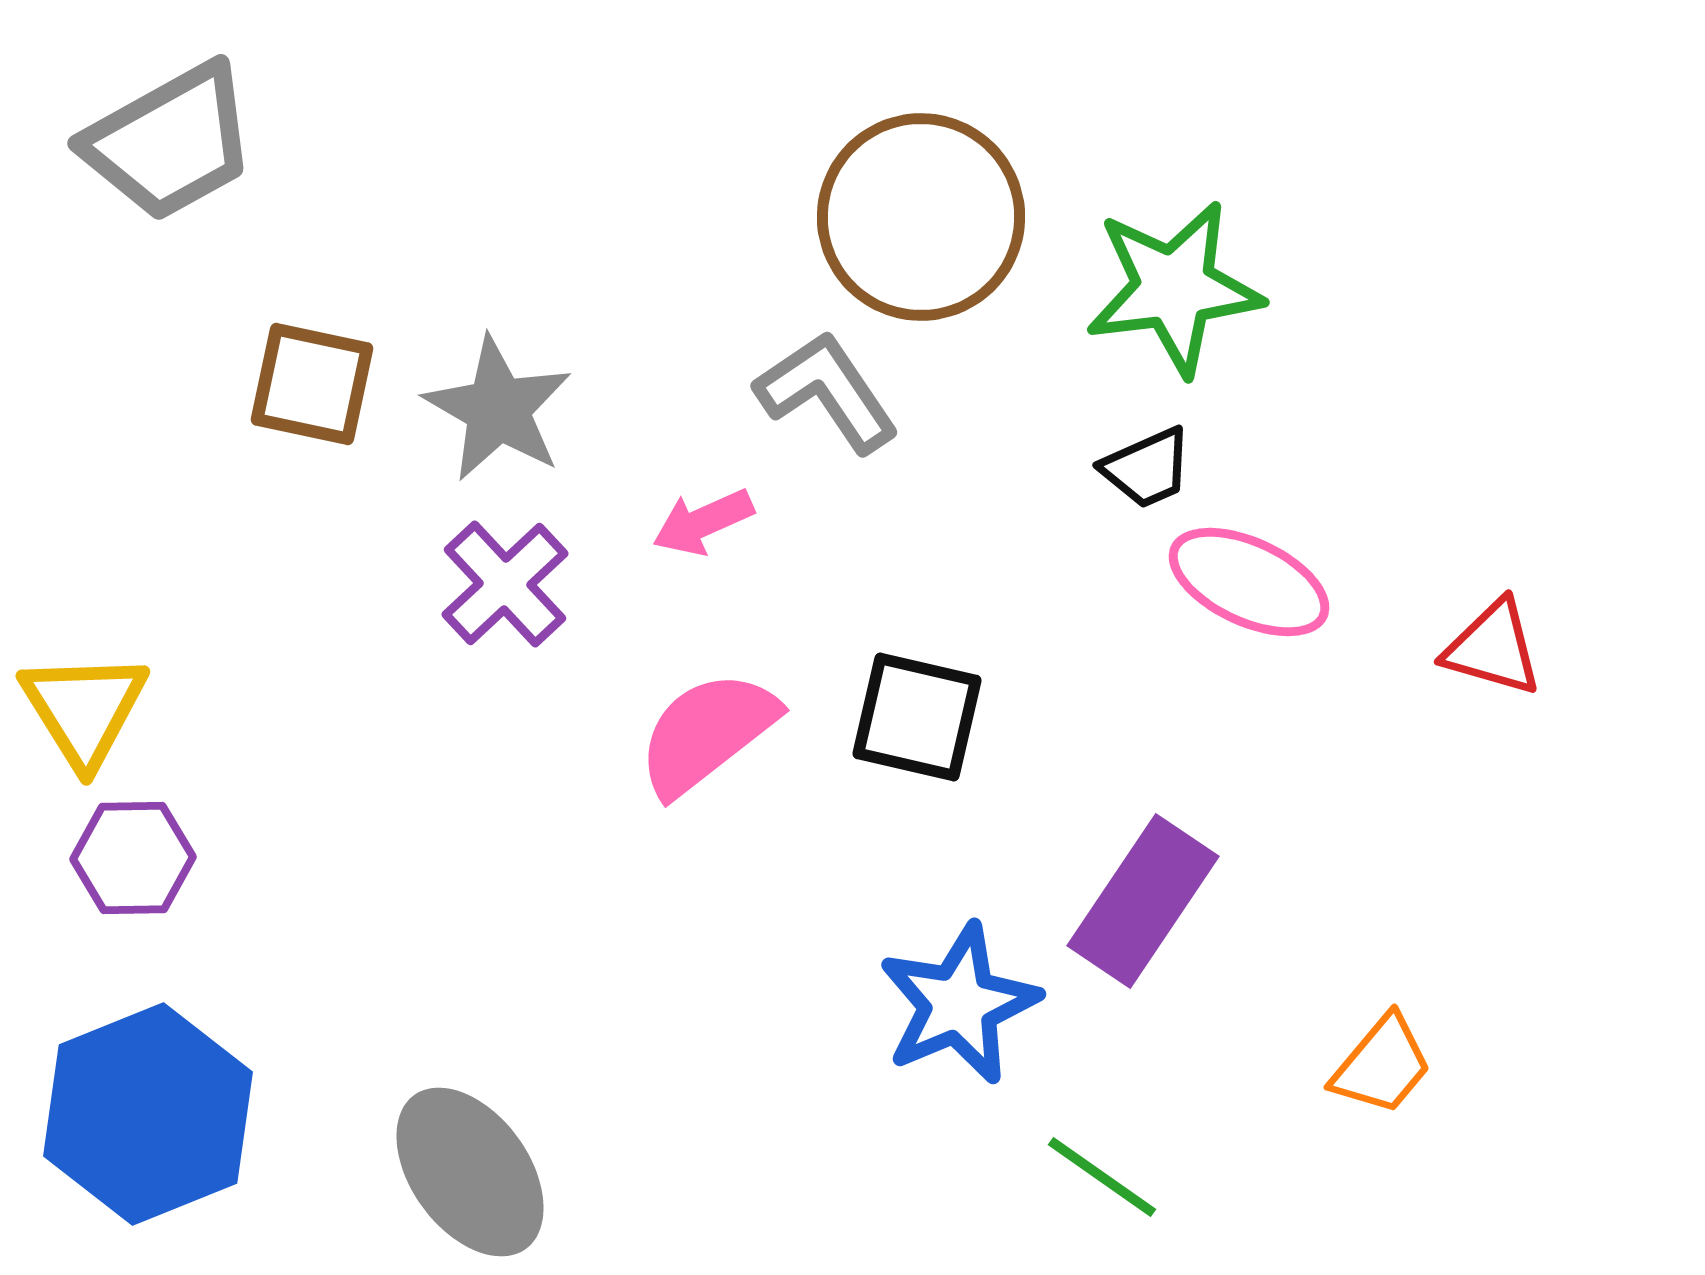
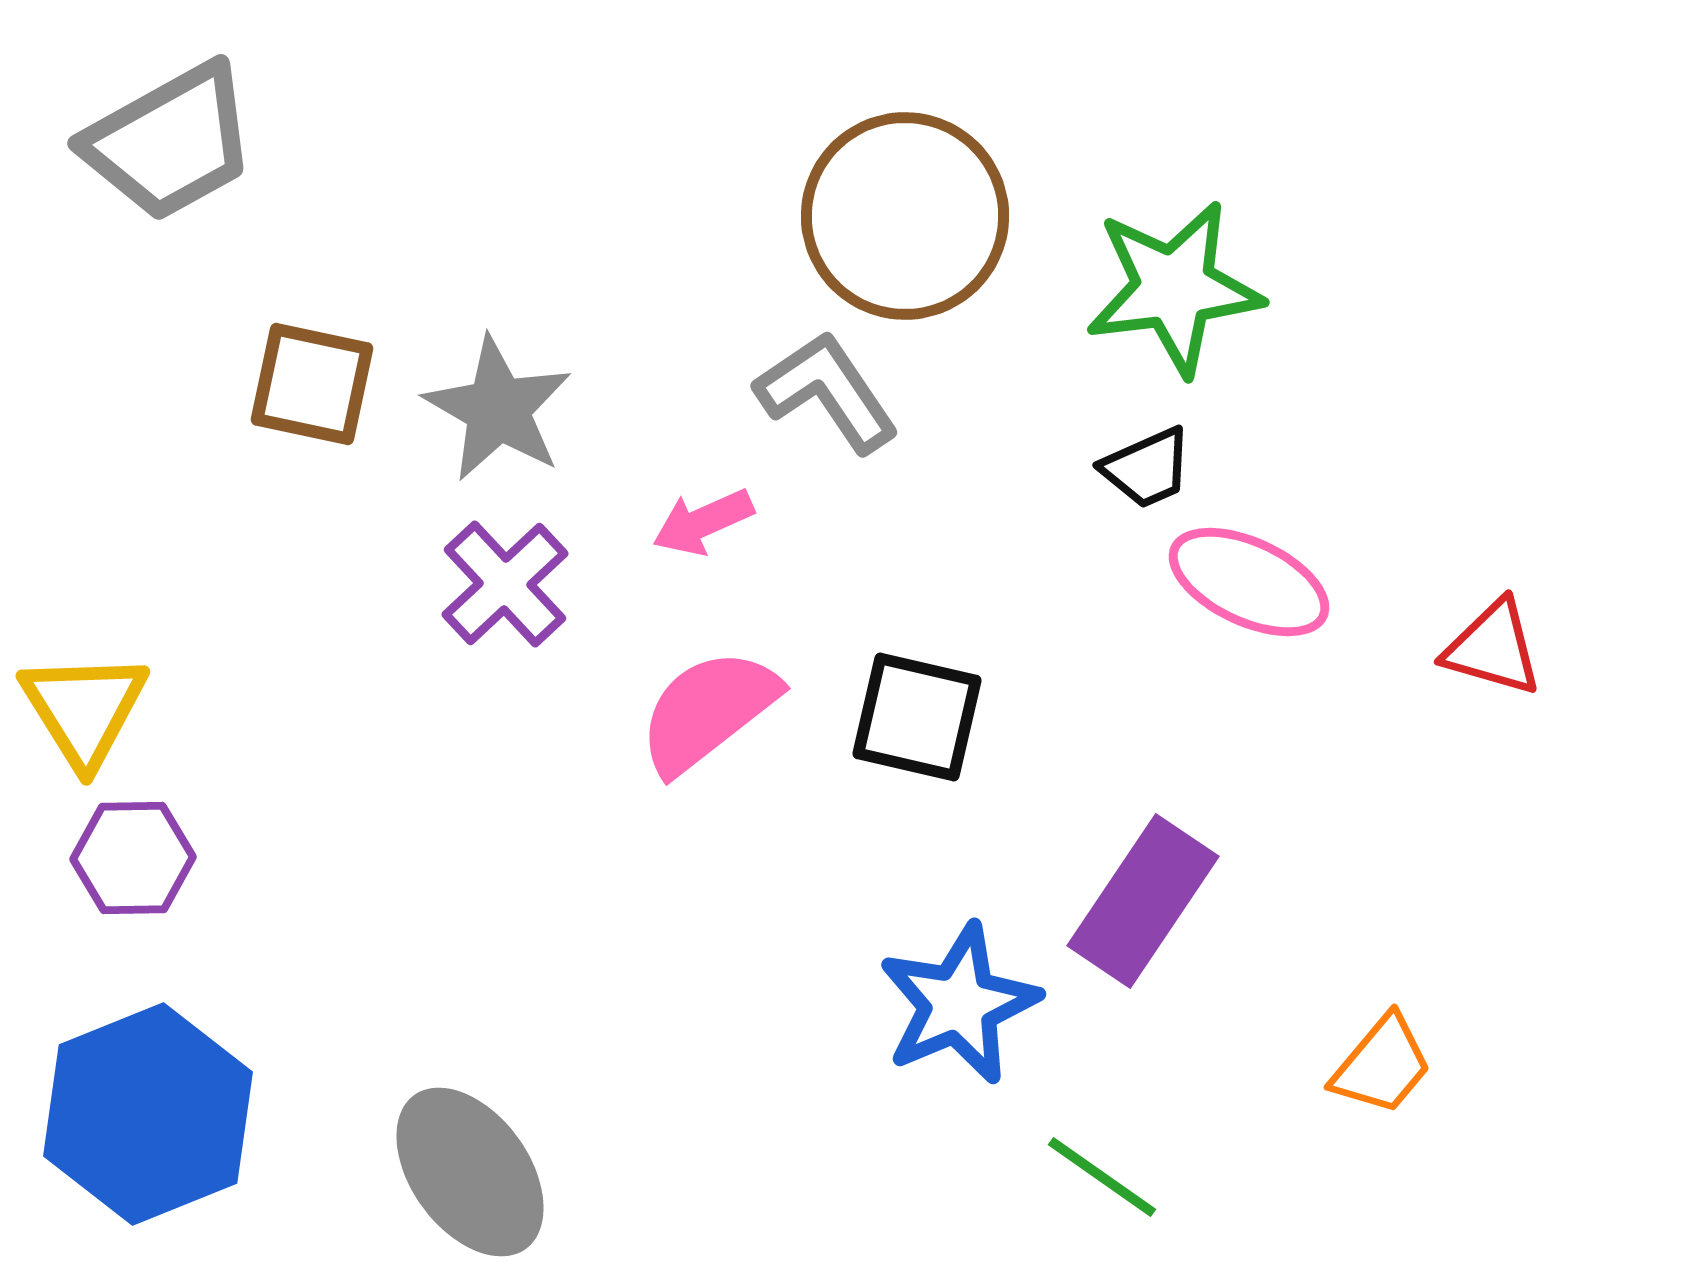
brown circle: moved 16 px left, 1 px up
pink semicircle: moved 1 px right, 22 px up
